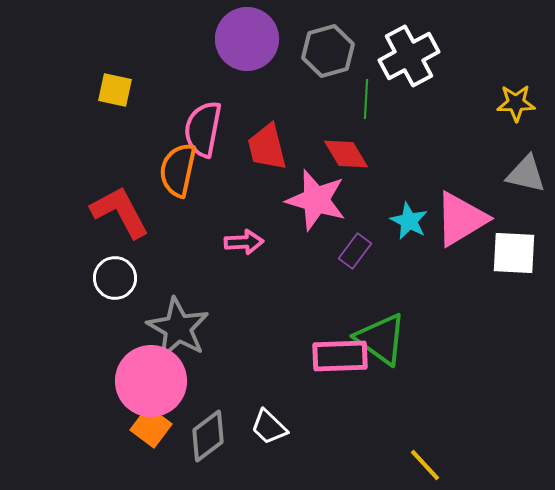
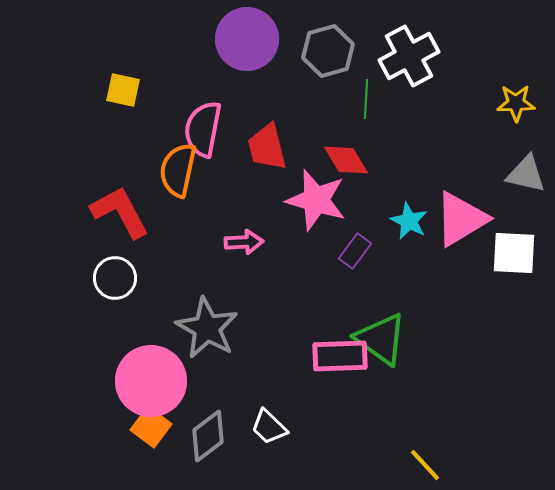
yellow square: moved 8 px right
red diamond: moved 6 px down
gray star: moved 29 px right
